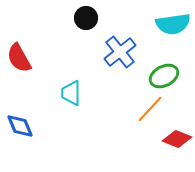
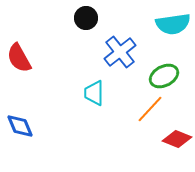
cyan trapezoid: moved 23 px right
